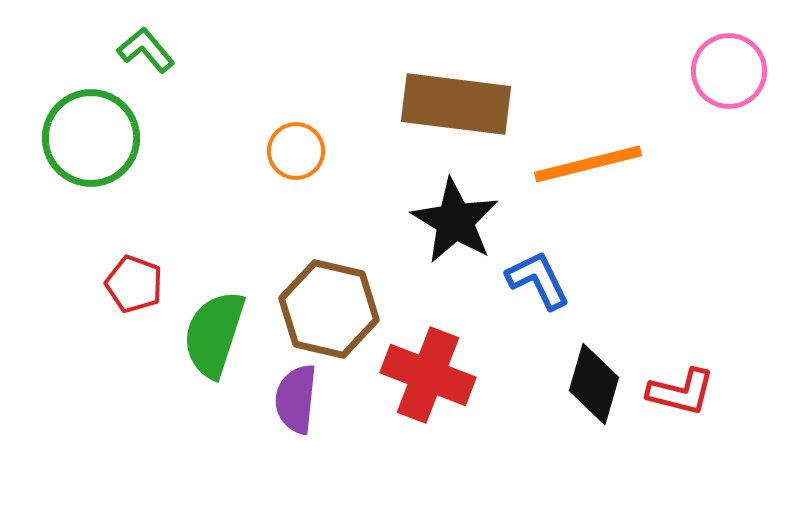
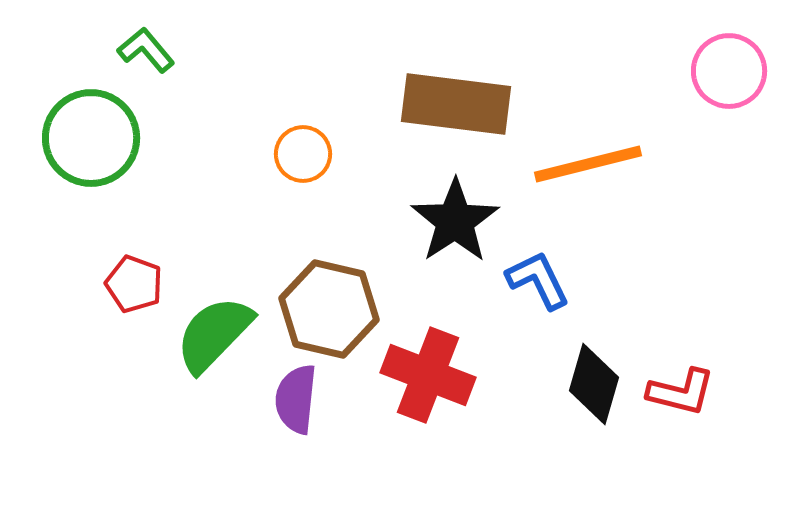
orange circle: moved 7 px right, 3 px down
black star: rotated 8 degrees clockwise
green semicircle: rotated 26 degrees clockwise
